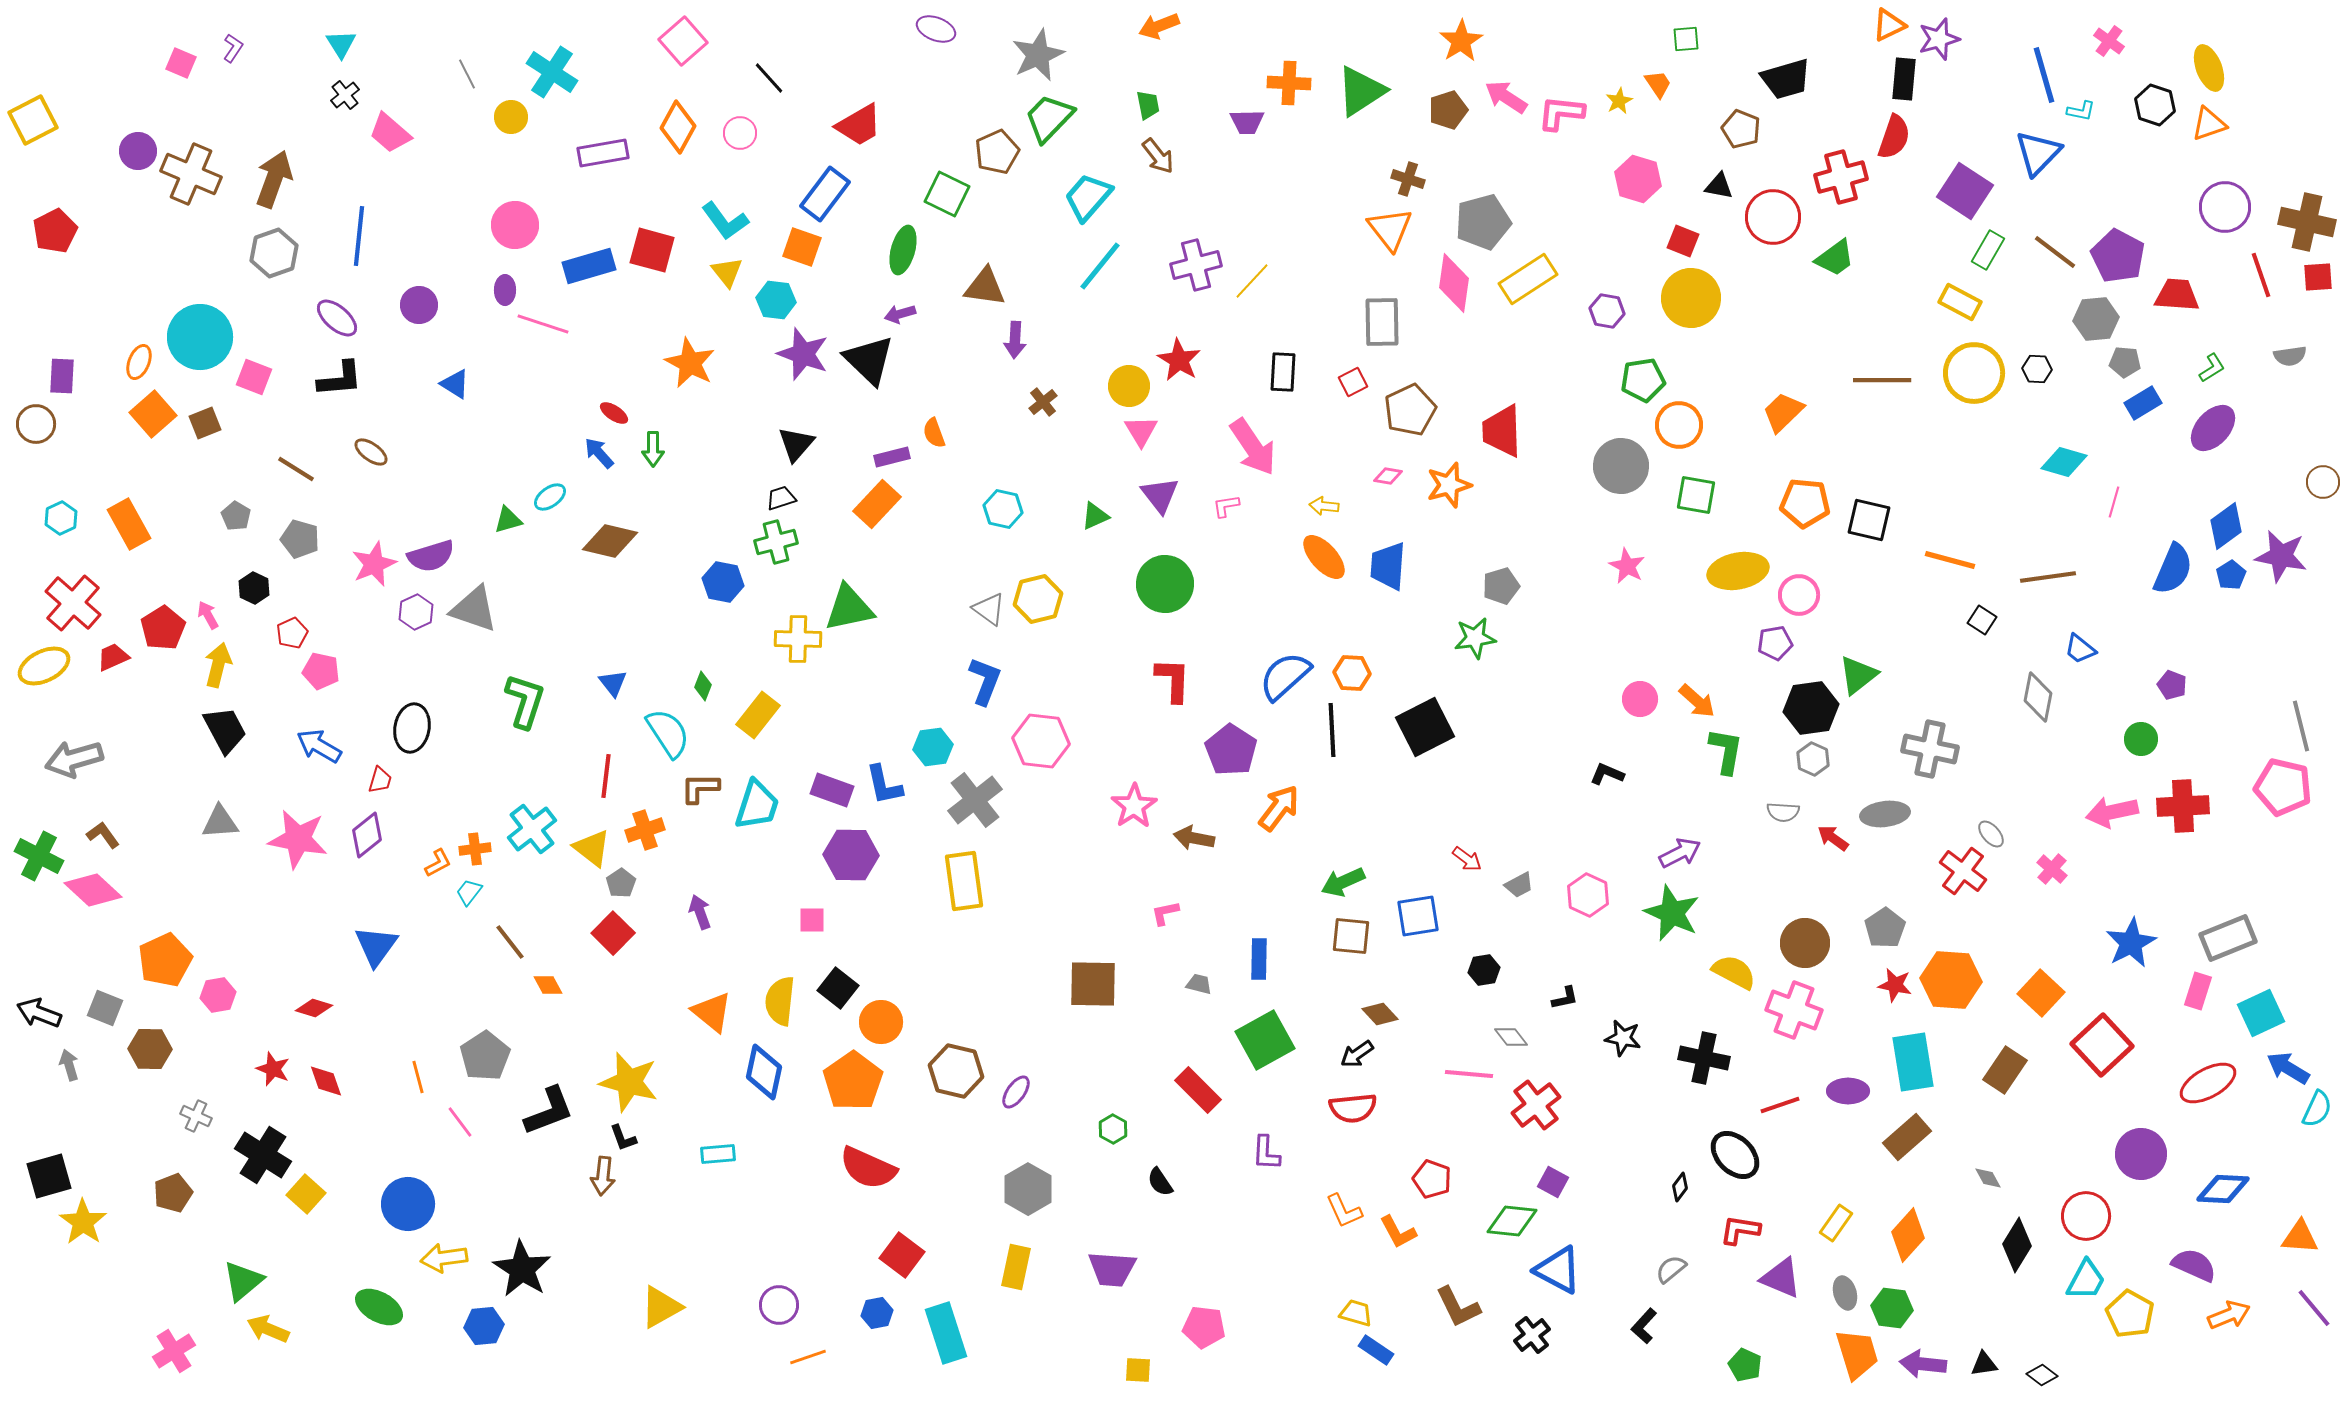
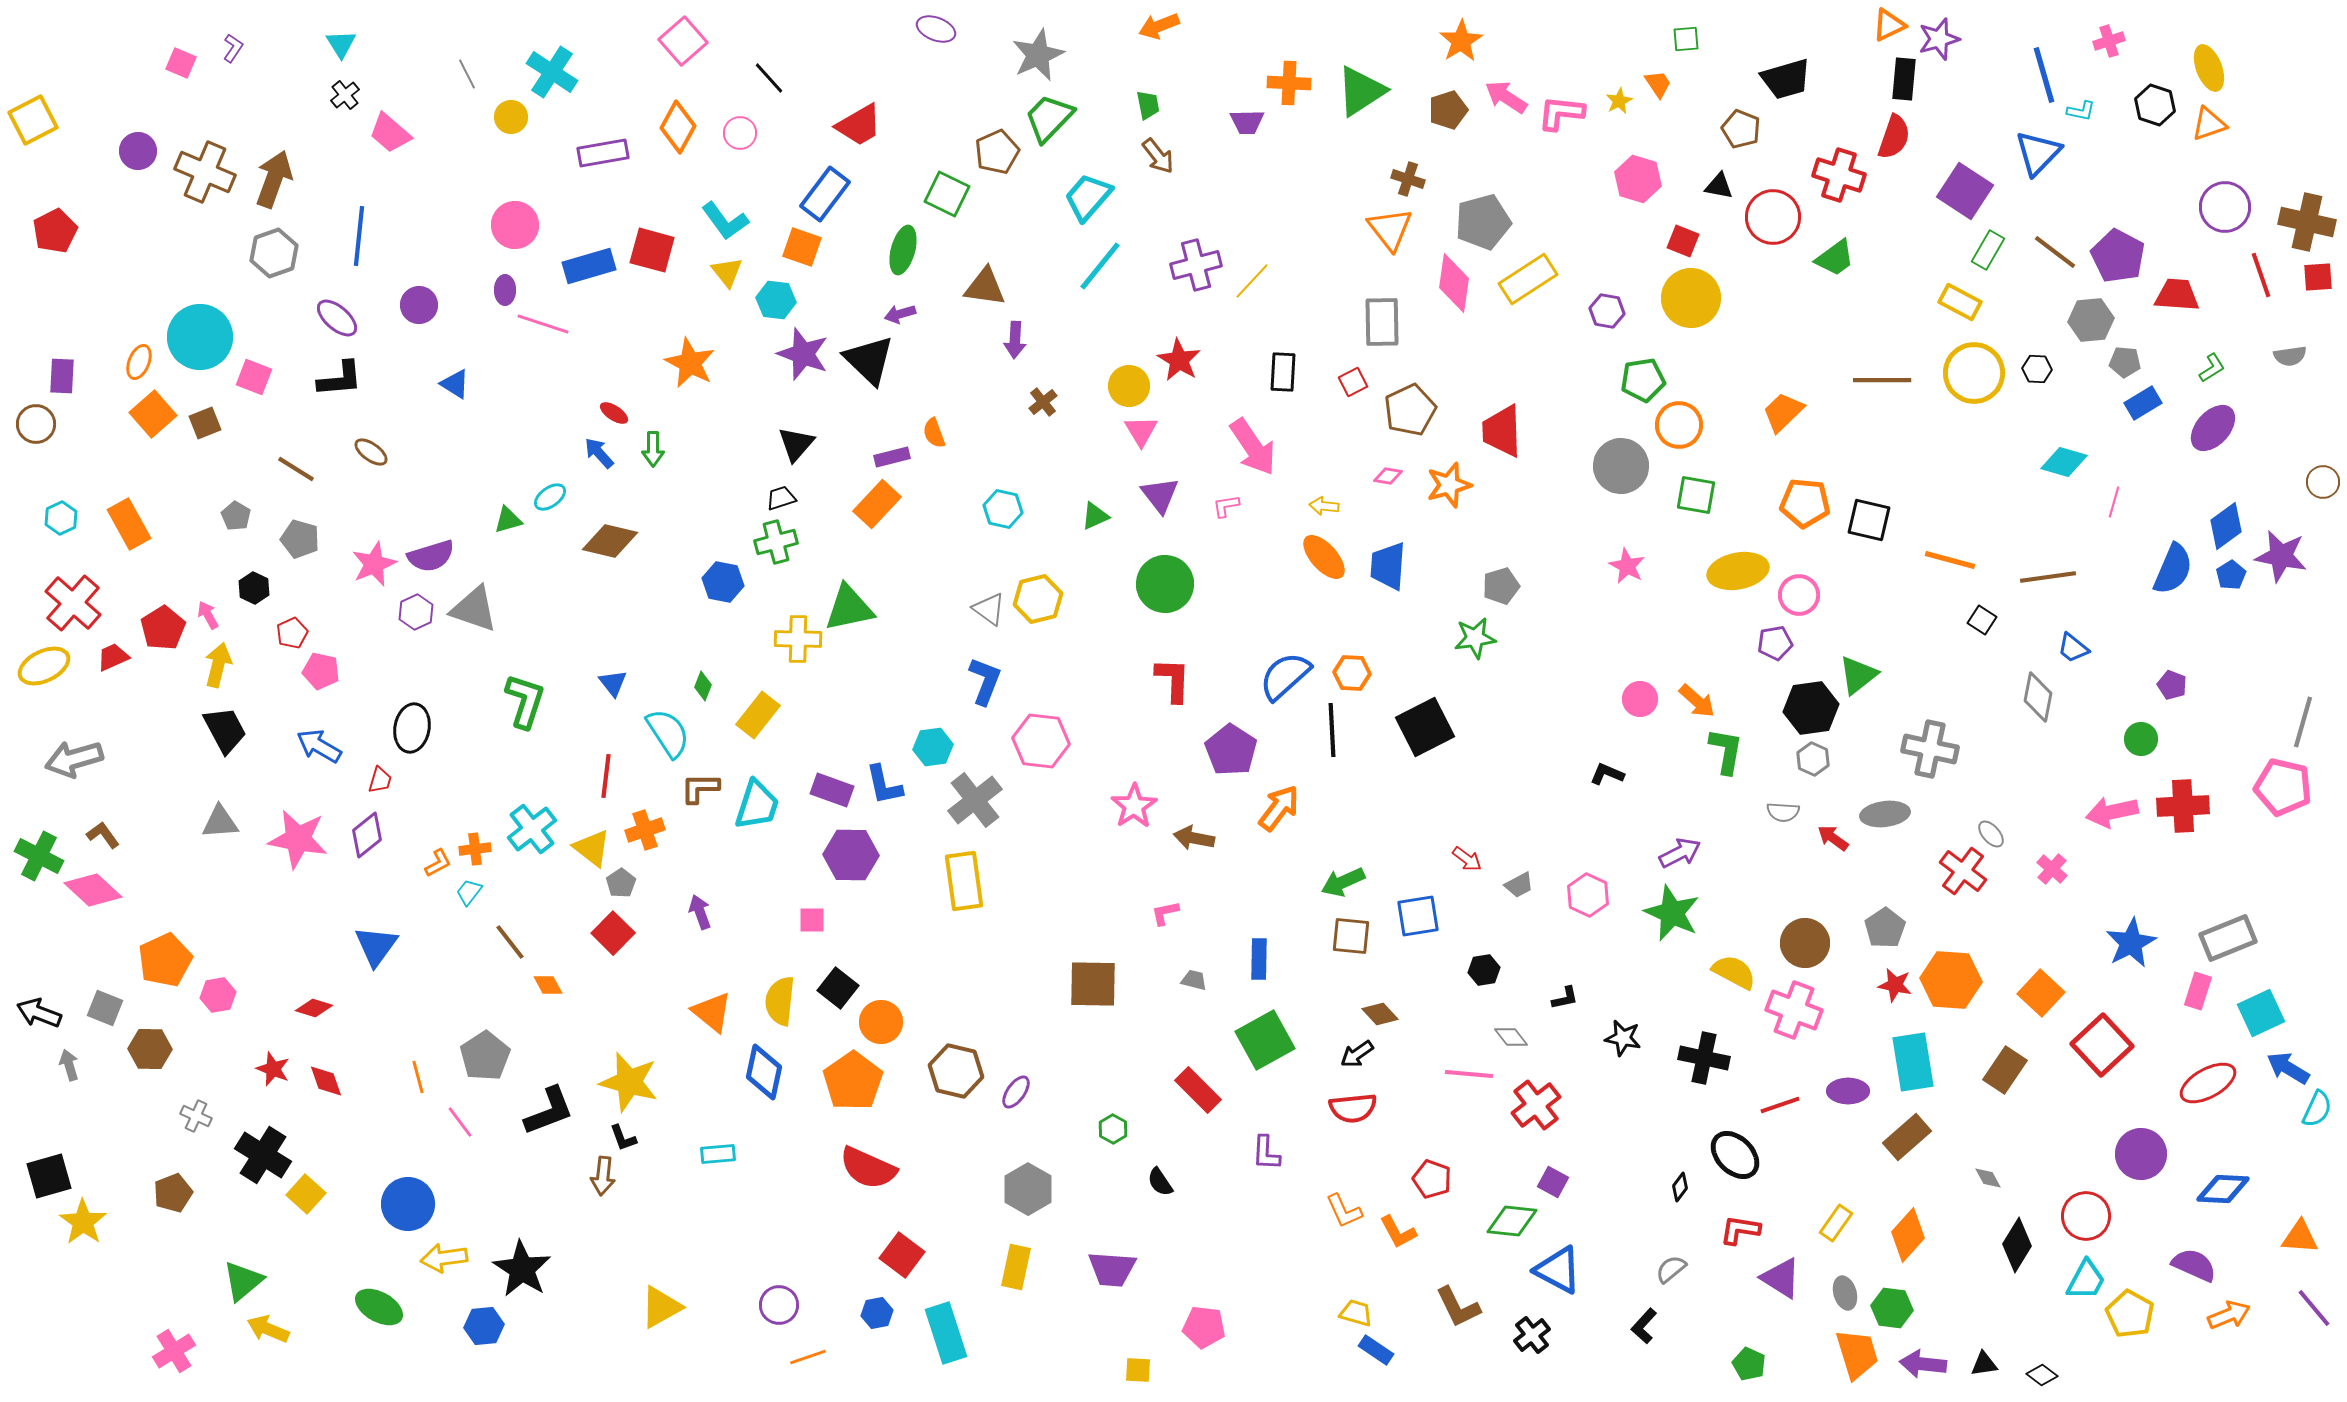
pink cross at (2109, 41): rotated 36 degrees clockwise
brown cross at (191, 174): moved 14 px right, 2 px up
red cross at (1841, 177): moved 2 px left, 2 px up; rotated 33 degrees clockwise
gray hexagon at (2096, 319): moved 5 px left, 1 px down
blue trapezoid at (2080, 649): moved 7 px left, 1 px up
gray line at (2301, 726): moved 2 px right, 4 px up; rotated 30 degrees clockwise
gray trapezoid at (1199, 984): moved 5 px left, 4 px up
purple triangle at (1781, 1278): rotated 9 degrees clockwise
green pentagon at (1745, 1365): moved 4 px right, 1 px up
